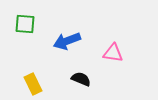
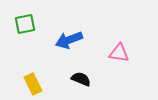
green square: rotated 15 degrees counterclockwise
blue arrow: moved 2 px right, 1 px up
pink triangle: moved 6 px right
